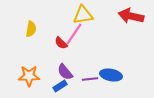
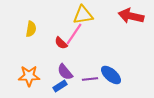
blue ellipse: rotated 30 degrees clockwise
